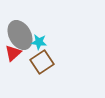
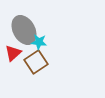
gray ellipse: moved 4 px right, 5 px up
brown square: moved 6 px left
